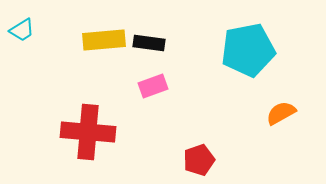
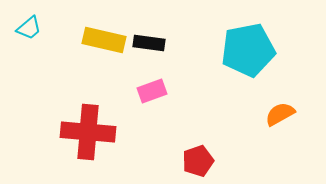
cyan trapezoid: moved 7 px right, 2 px up; rotated 8 degrees counterclockwise
yellow rectangle: rotated 18 degrees clockwise
pink rectangle: moved 1 px left, 5 px down
orange semicircle: moved 1 px left, 1 px down
red pentagon: moved 1 px left, 1 px down
